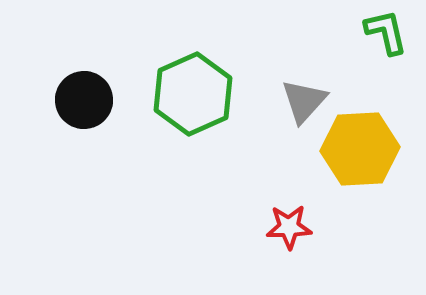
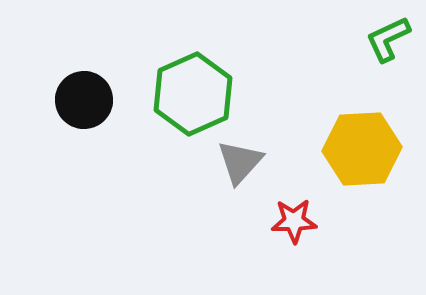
green L-shape: moved 2 px right, 7 px down; rotated 102 degrees counterclockwise
gray triangle: moved 64 px left, 61 px down
yellow hexagon: moved 2 px right
red star: moved 5 px right, 6 px up
